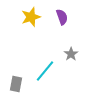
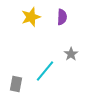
purple semicircle: rotated 21 degrees clockwise
